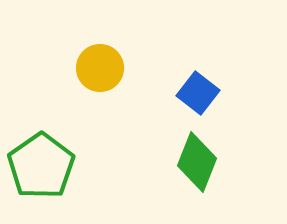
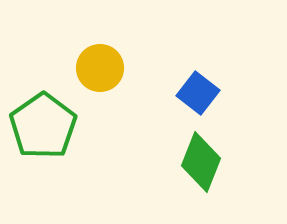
green diamond: moved 4 px right
green pentagon: moved 2 px right, 40 px up
